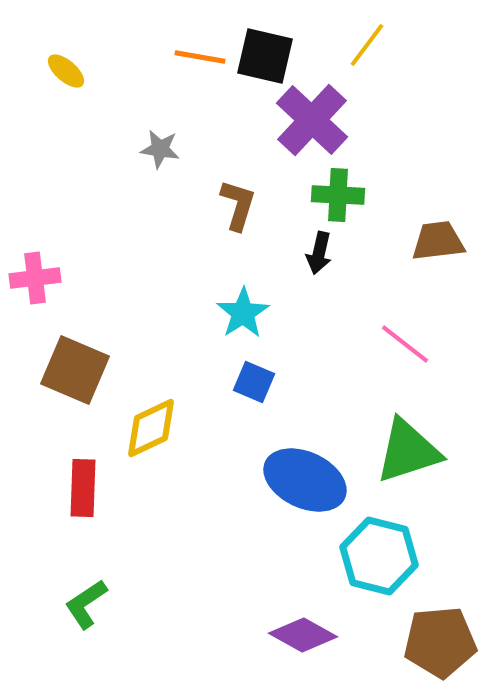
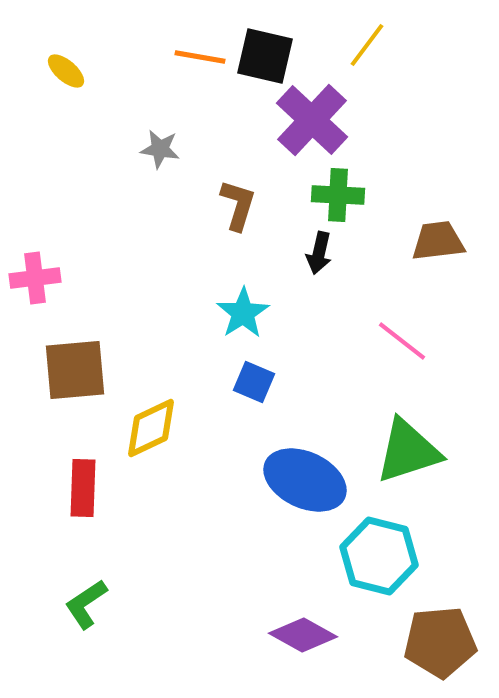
pink line: moved 3 px left, 3 px up
brown square: rotated 28 degrees counterclockwise
